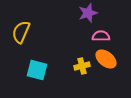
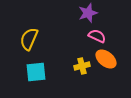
yellow semicircle: moved 8 px right, 7 px down
pink semicircle: moved 4 px left; rotated 24 degrees clockwise
cyan square: moved 1 px left, 2 px down; rotated 20 degrees counterclockwise
